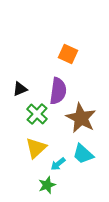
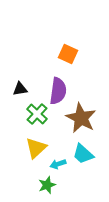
black triangle: rotated 14 degrees clockwise
cyan arrow: rotated 21 degrees clockwise
